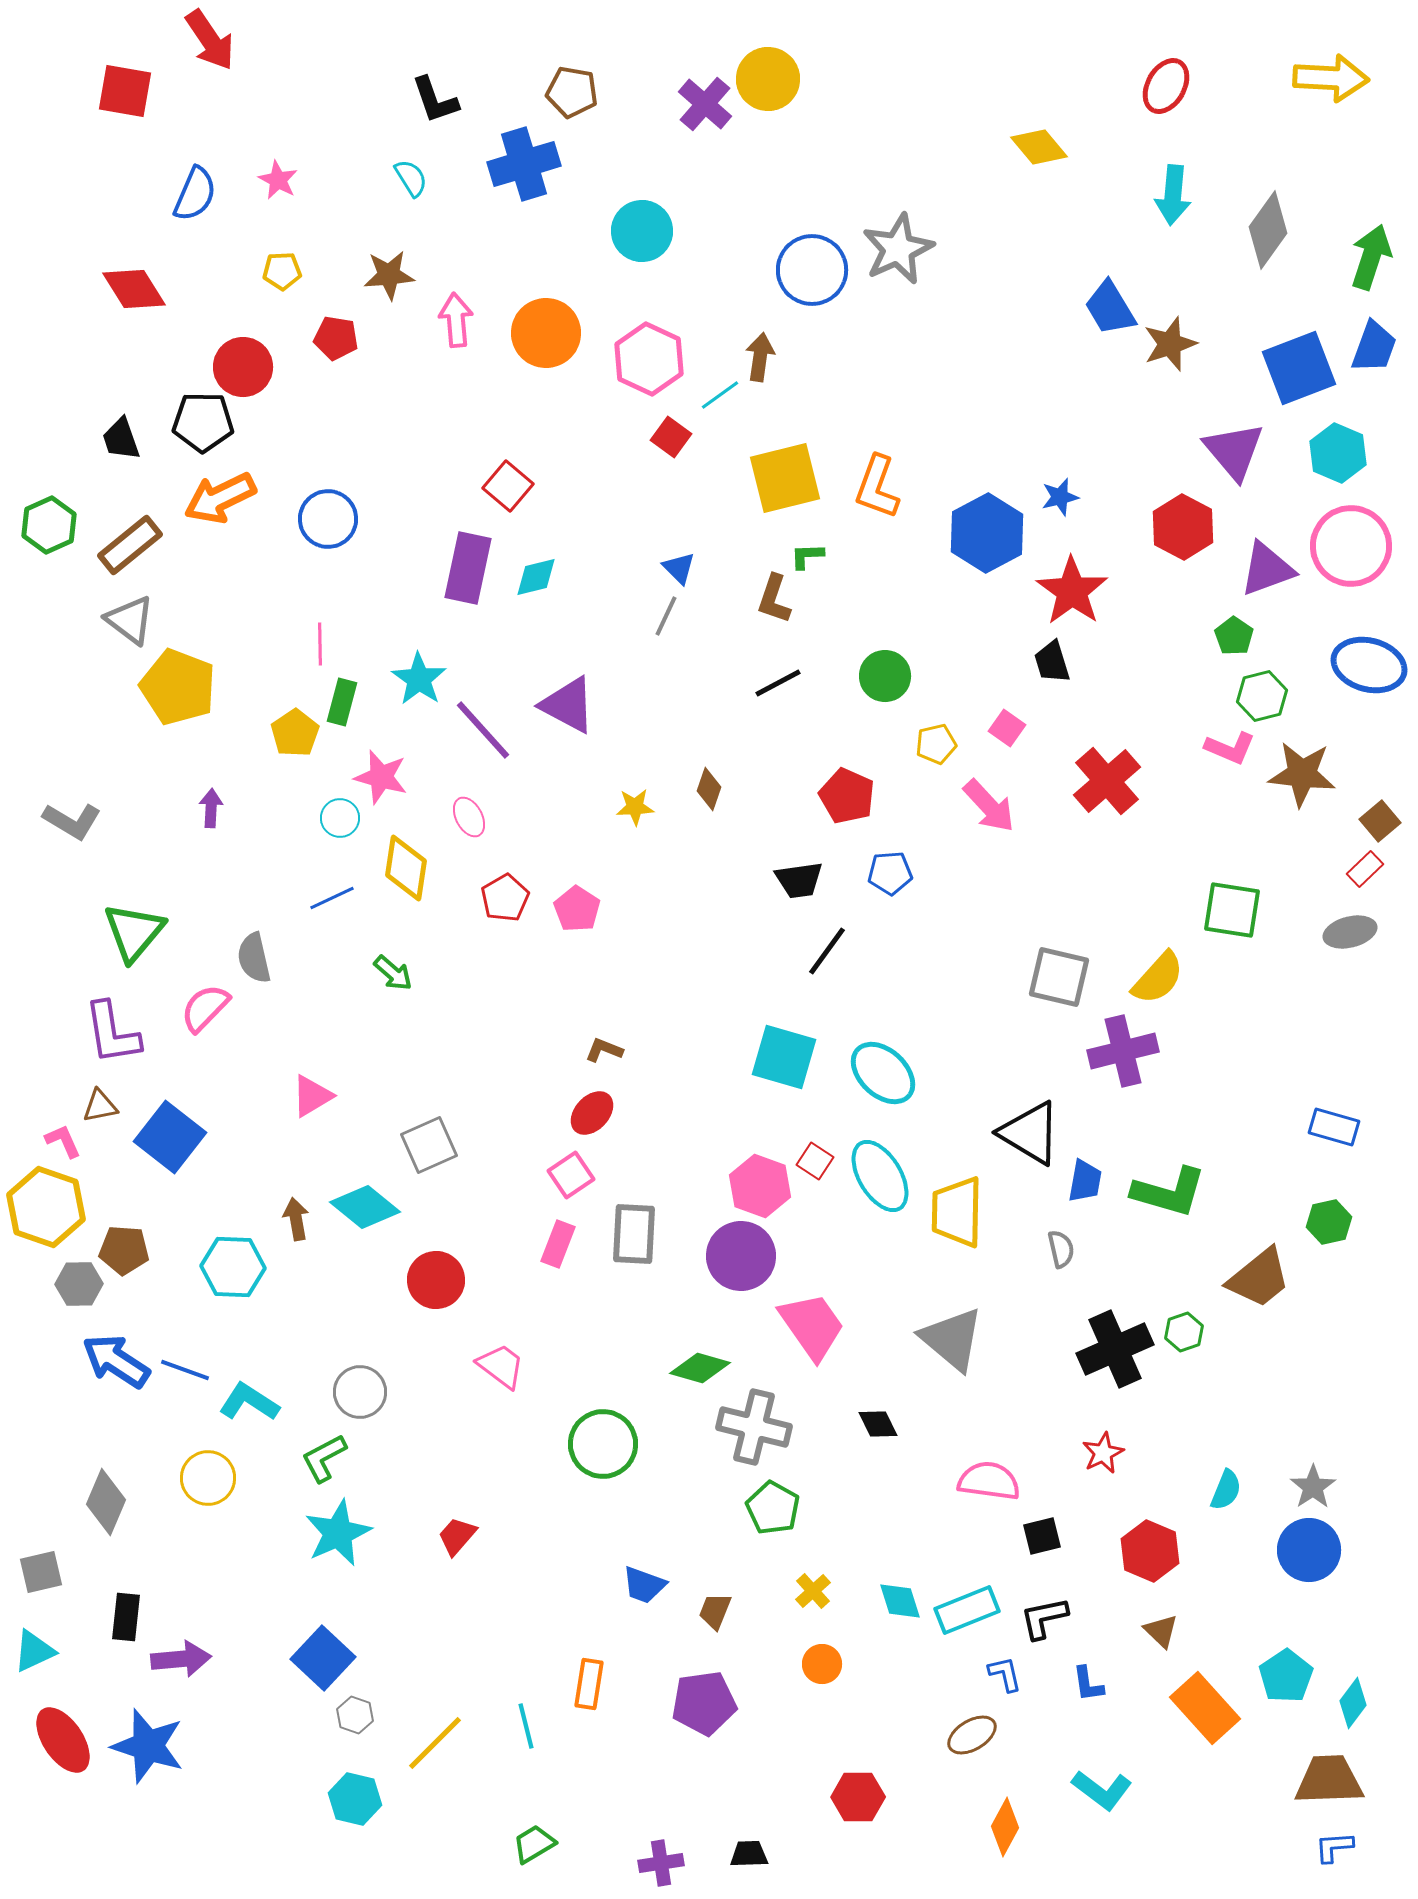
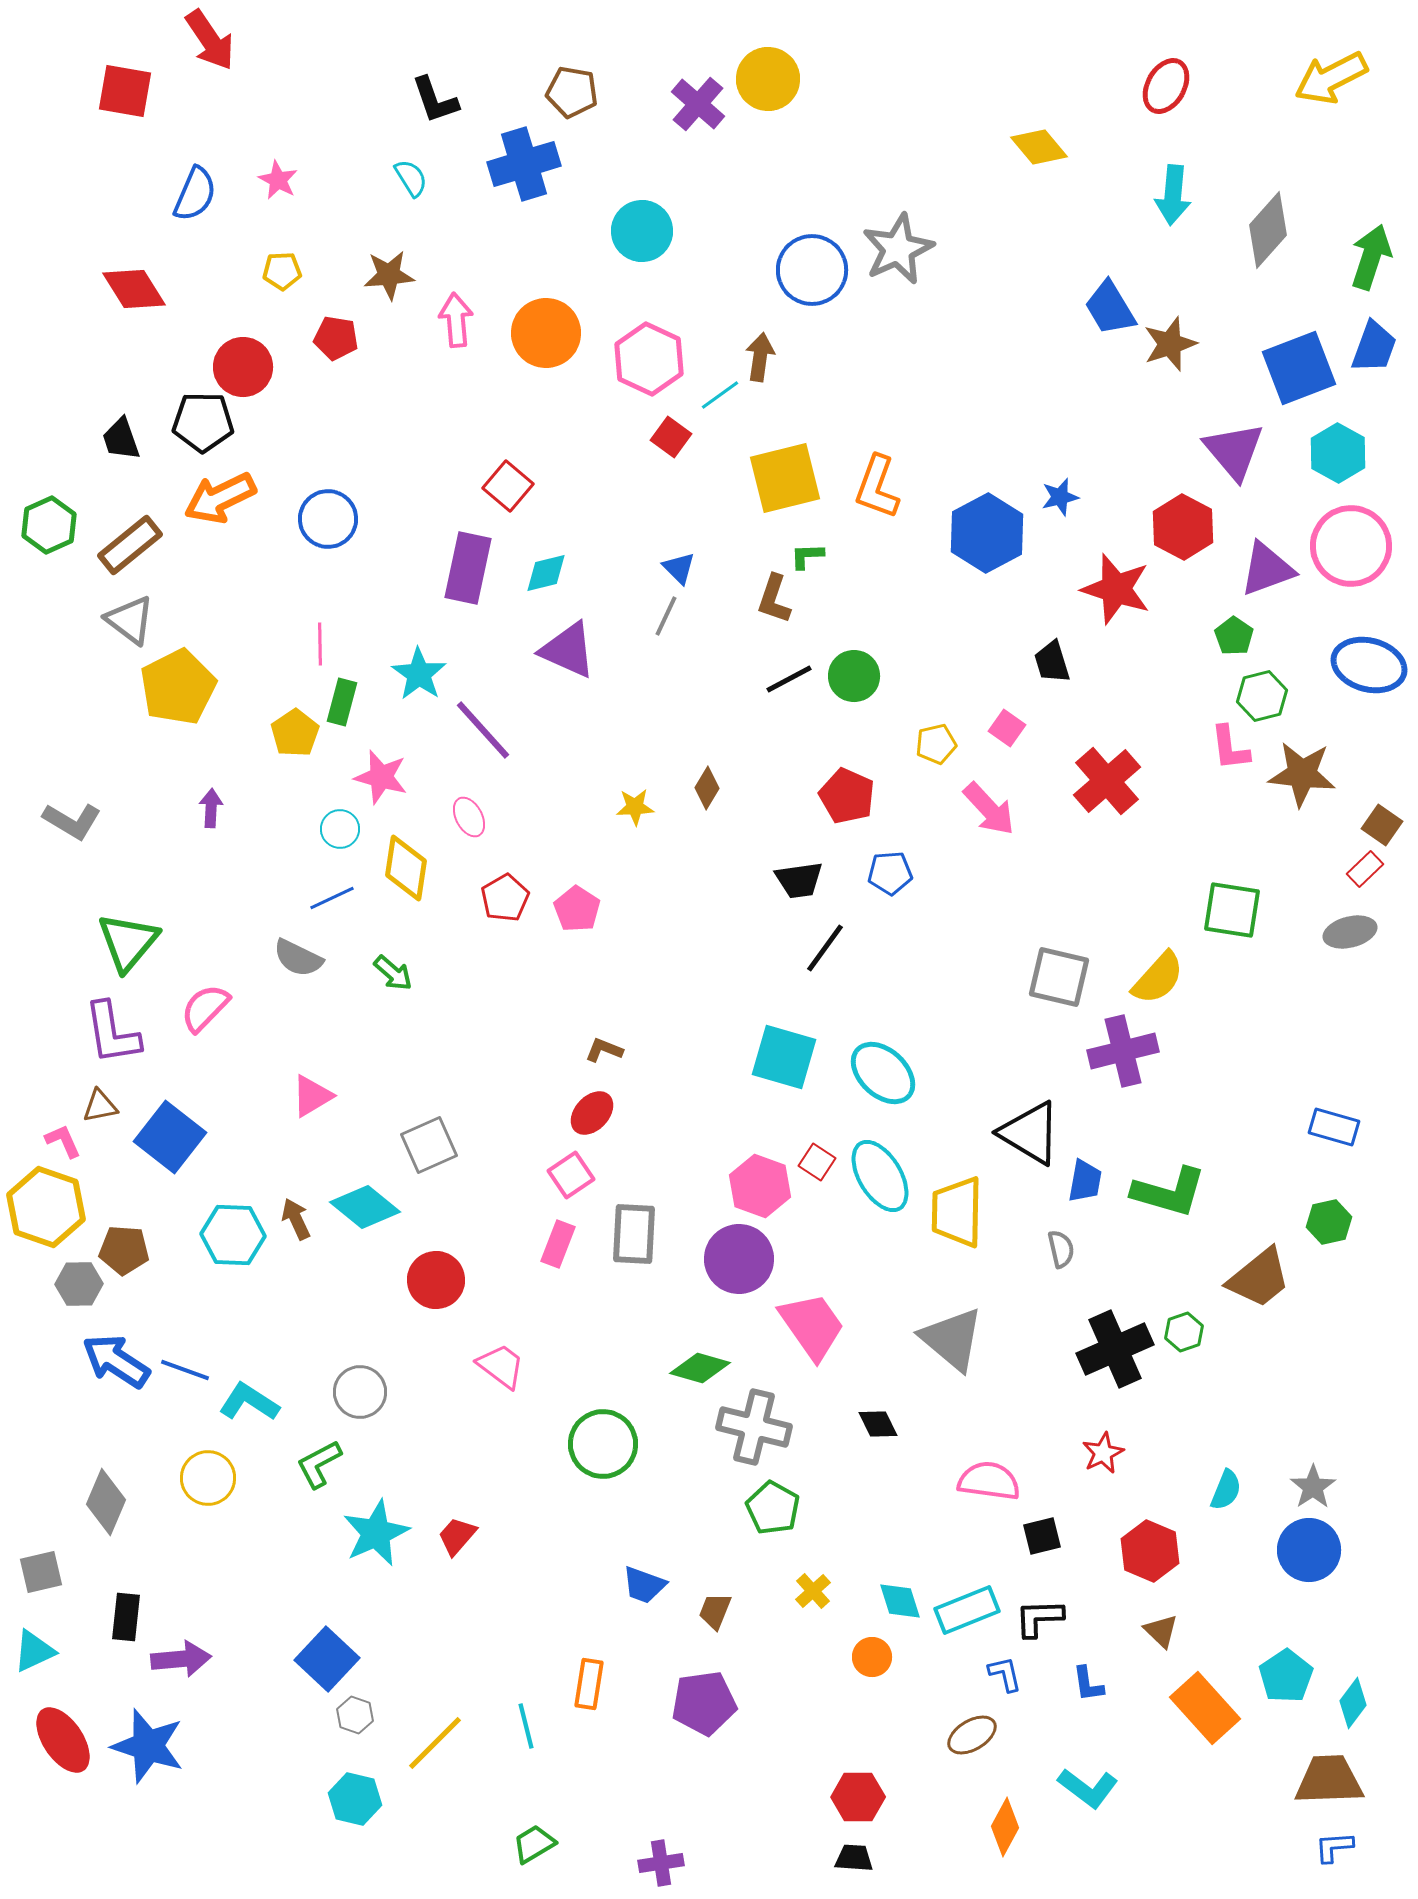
yellow arrow at (1331, 78): rotated 150 degrees clockwise
purple cross at (705, 104): moved 7 px left
gray diamond at (1268, 230): rotated 6 degrees clockwise
cyan hexagon at (1338, 453): rotated 6 degrees clockwise
cyan diamond at (536, 577): moved 10 px right, 4 px up
red star at (1072, 591): moved 44 px right, 2 px up; rotated 18 degrees counterclockwise
green circle at (885, 676): moved 31 px left
cyan star at (419, 679): moved 5 px up
black line at (778, 683): moved 11 px right, 4 px up
yellow pentagon at (178, 687): rotated 24 degrees clockwise
purple triangle at (568, 705): moved 55 px up; rotated 4 degrees counterclockwise
pink L-shape at (1230, 748): rotated 60 degrees clockwise
brown diamond at (709, 789): moved 2 px left, 1 px up; rotated 12 degrees clockwise
pink arrow at (989, 806): moved 3 px down
cyan circle at (340, 818): moved 11 px down
brown square at (1380, 821): moved 2 px right, 4 px down; rotated 15 degrees counterclockwise
green triangle at (134, 932): moved 6 px left, 10 px down
black line at (827, 951): moved 2 px left, 3 px up
gray semicircle at (254, 958): moved 44 px right; rotated 51 degrees counterclockwise
red square at (815, 1161): moved 2 px right, 1 px down
brown arrow at (296, 1219): rotated 15 degrees counterclockwise
purple circle at (741, 1256): moved 2 px left, 3 px down
cyan hexagon at (233, 1267): moved 32 px up
green L-shape at (324, 1458): moved 5 px left, 6 px down
cyan star at (338, 1533): moved 38 px right
black L-shape at (1044, 1618): moved 5 px left; rotated 10 degrees clockwise
blue square at (323, 1658): moved 4 px right, 1 px down
orange circle at (822, 1664): moved 50 px right, 7 px up
cyan L-shape at (1102, 1790): moved 14 px left, 2 px up
black trapezoid at (749, 1854): moved 105 px right, 4 px down; rotated 6 degrees clockwise
